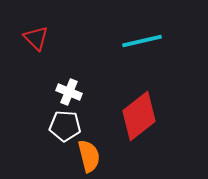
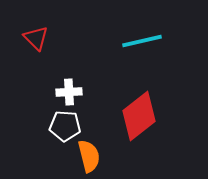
white cross: rotated 25 degrees counterclockwise
